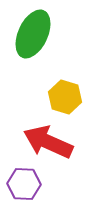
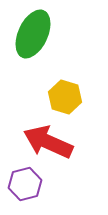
purple hexagon: moved 1 px right; rotated 16 degrees counterclockwise
